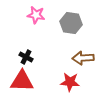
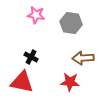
black cross: moved 5 px right
red triangle: moved 1 px down; rotated 10 degrees clockwise
